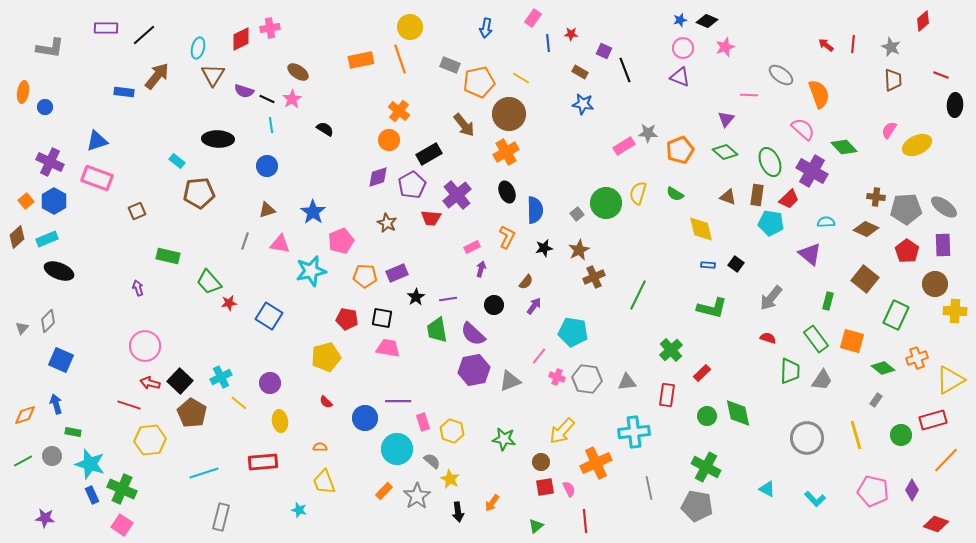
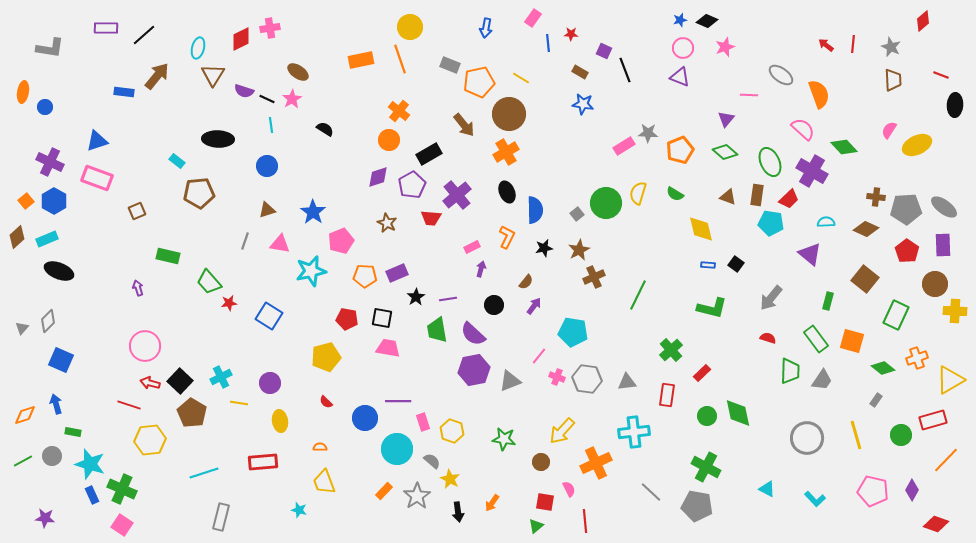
yellow line at (239, 403): rotated 30 degrees counterclockwise
red square at (545, 487): moved 15 px down; rotated 18 degrees clockwise
gray line at (649, 488): moved 2 px right, 4 px down; rotated 35 degrees counterclockwise
